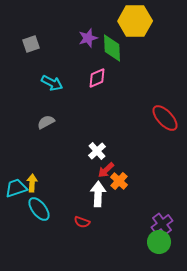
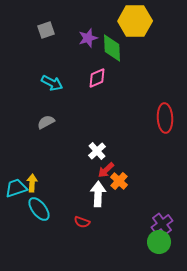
gray square: moved 15 px right, 14 px up
red ellipse: rotated 40 degrees clockwise
